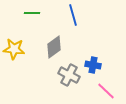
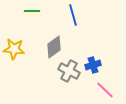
green line: moved 2 px up
blue cross: rotated 28 degrees counterclockwise
gray cross: moved 4 px up
pink line: moved 1 px left, 1 px up
